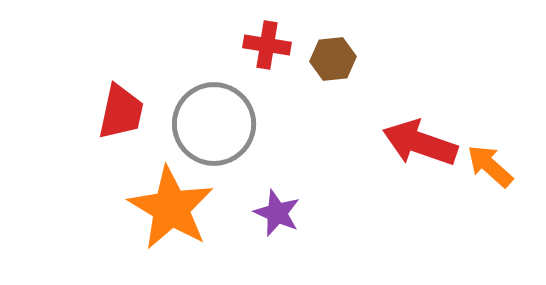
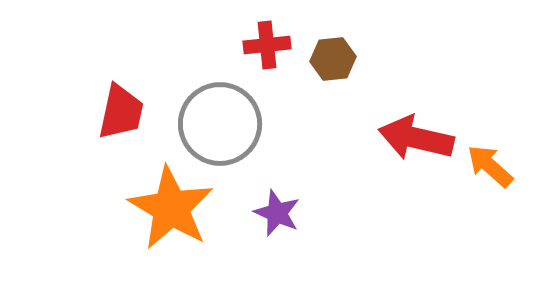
red cross: rotated 15 degrees counterclockwise
gray circle: moved 6 px right
red arrow: moved 4 px left, 5 px up; rotated 6 degrees counterclockwise
